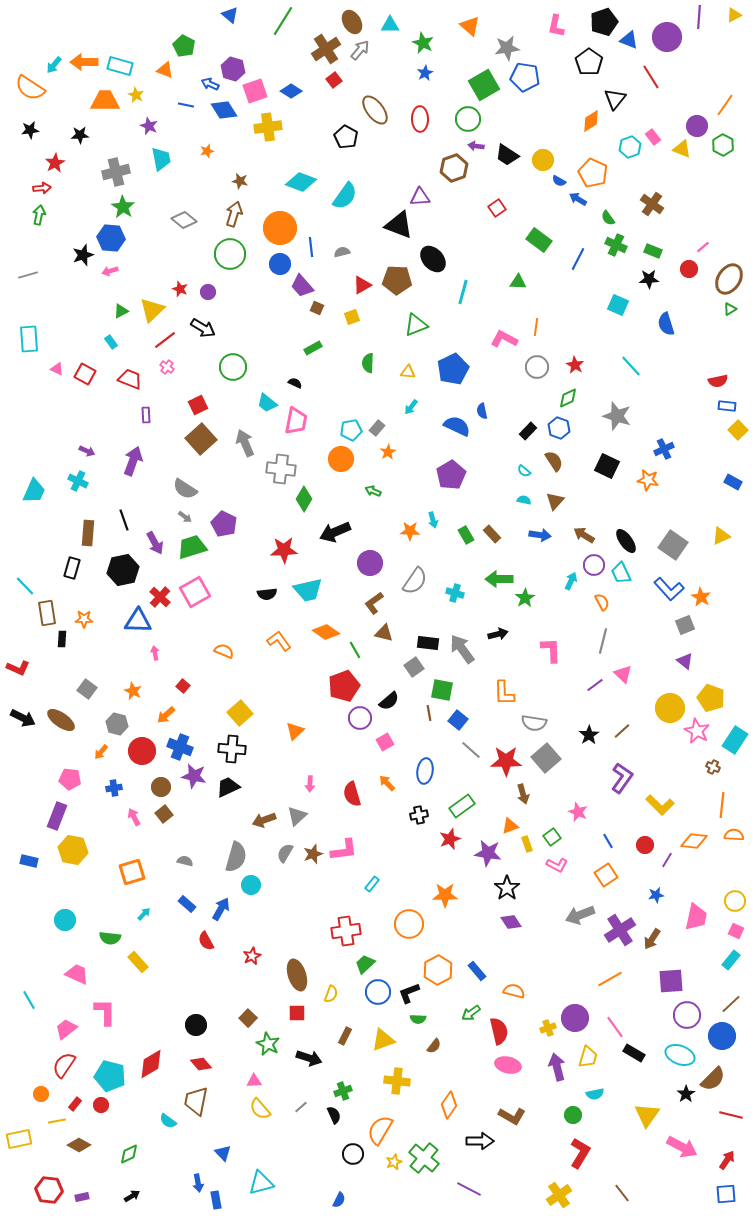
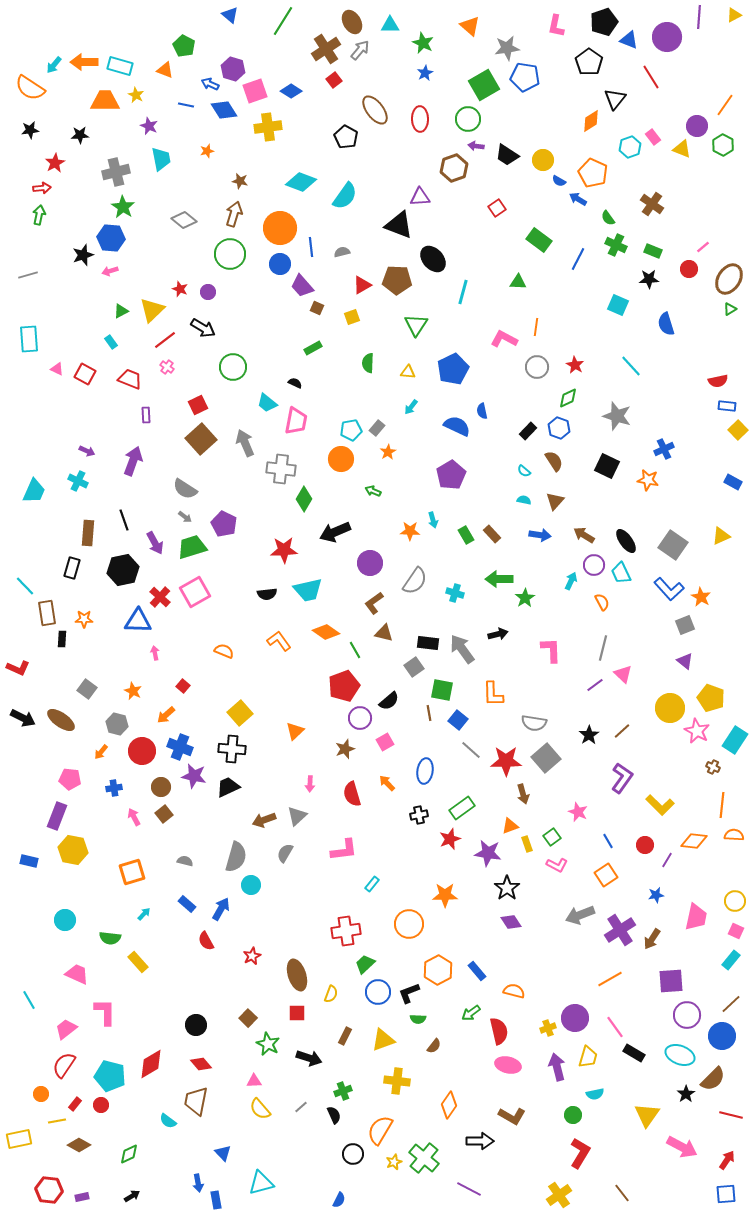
green triangle at (416, 325): rotated 35 degrees counterclockwise
gray line at (603, 641): moved 7 px down
orange L-shape at (504, 693): moved 11 px left, 1 px down
green rectangle at (462, 806): moved 2 px down
brown star at (313, 854): moved 32 px right, 105 px up
